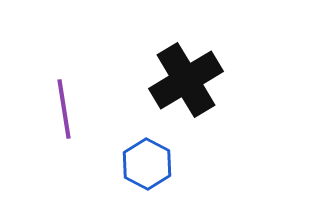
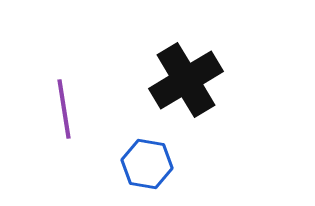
blue hexagon: rotated 18 degrees counterclockwise
